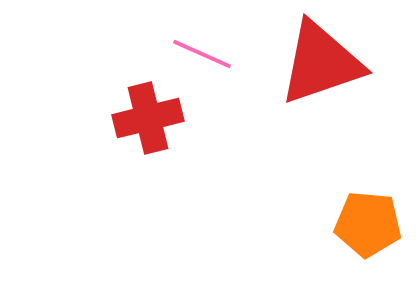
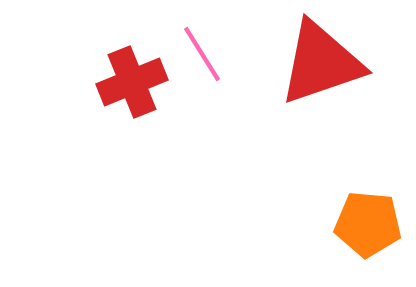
pink line: rotated 34 degrees clockwise
red cross: moved 16 px left, 36 px up; rotated 8 degrees counterclockwise
